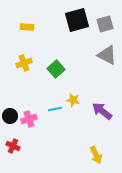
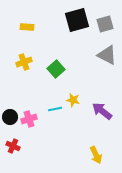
yellow cross: moved 1 px up
black circle: moved 1 px down
